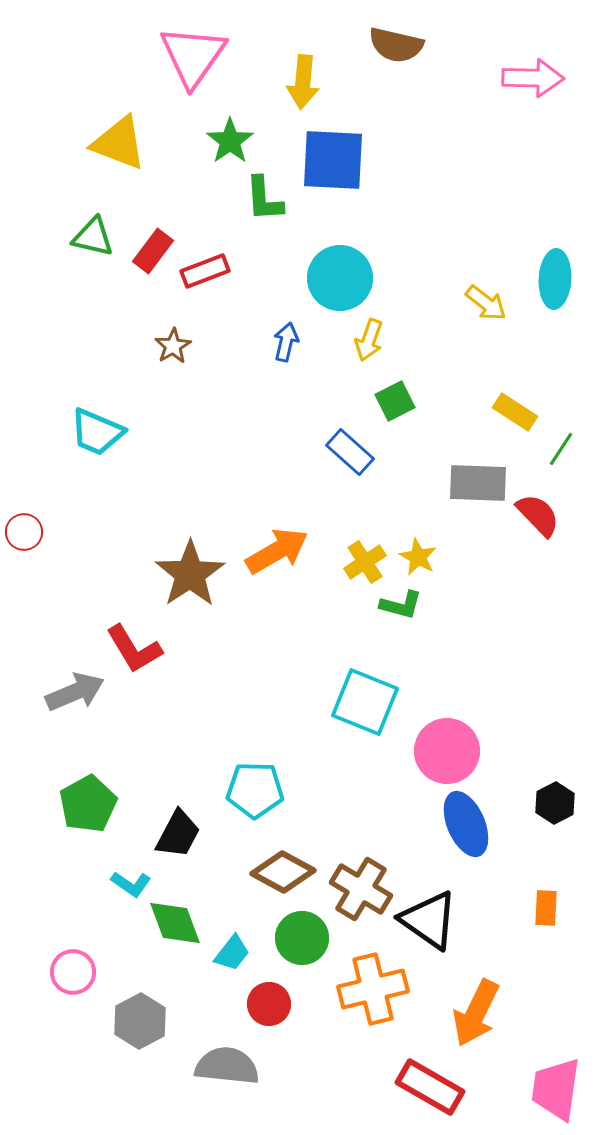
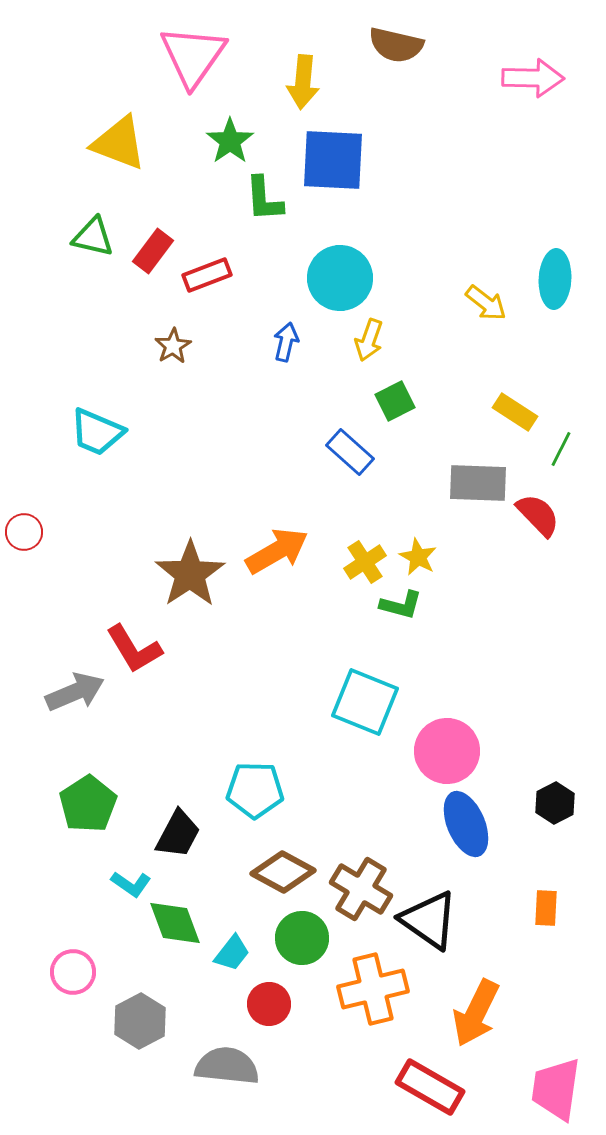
red rectangle at (205, 271): moved 2 px right, 4 px down
green line at (561, 449): rotated 6 degrees counterclockwise
green pentagon at (88, 804): rotated 4 degrees counterclockwise
